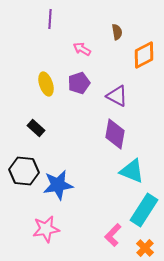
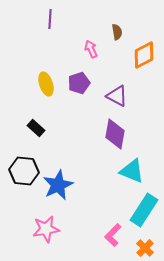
pink arrow: moved 9 px right; rotated 36 degrees clockwise
blue star: rotated 16 degrees counterclockwise
